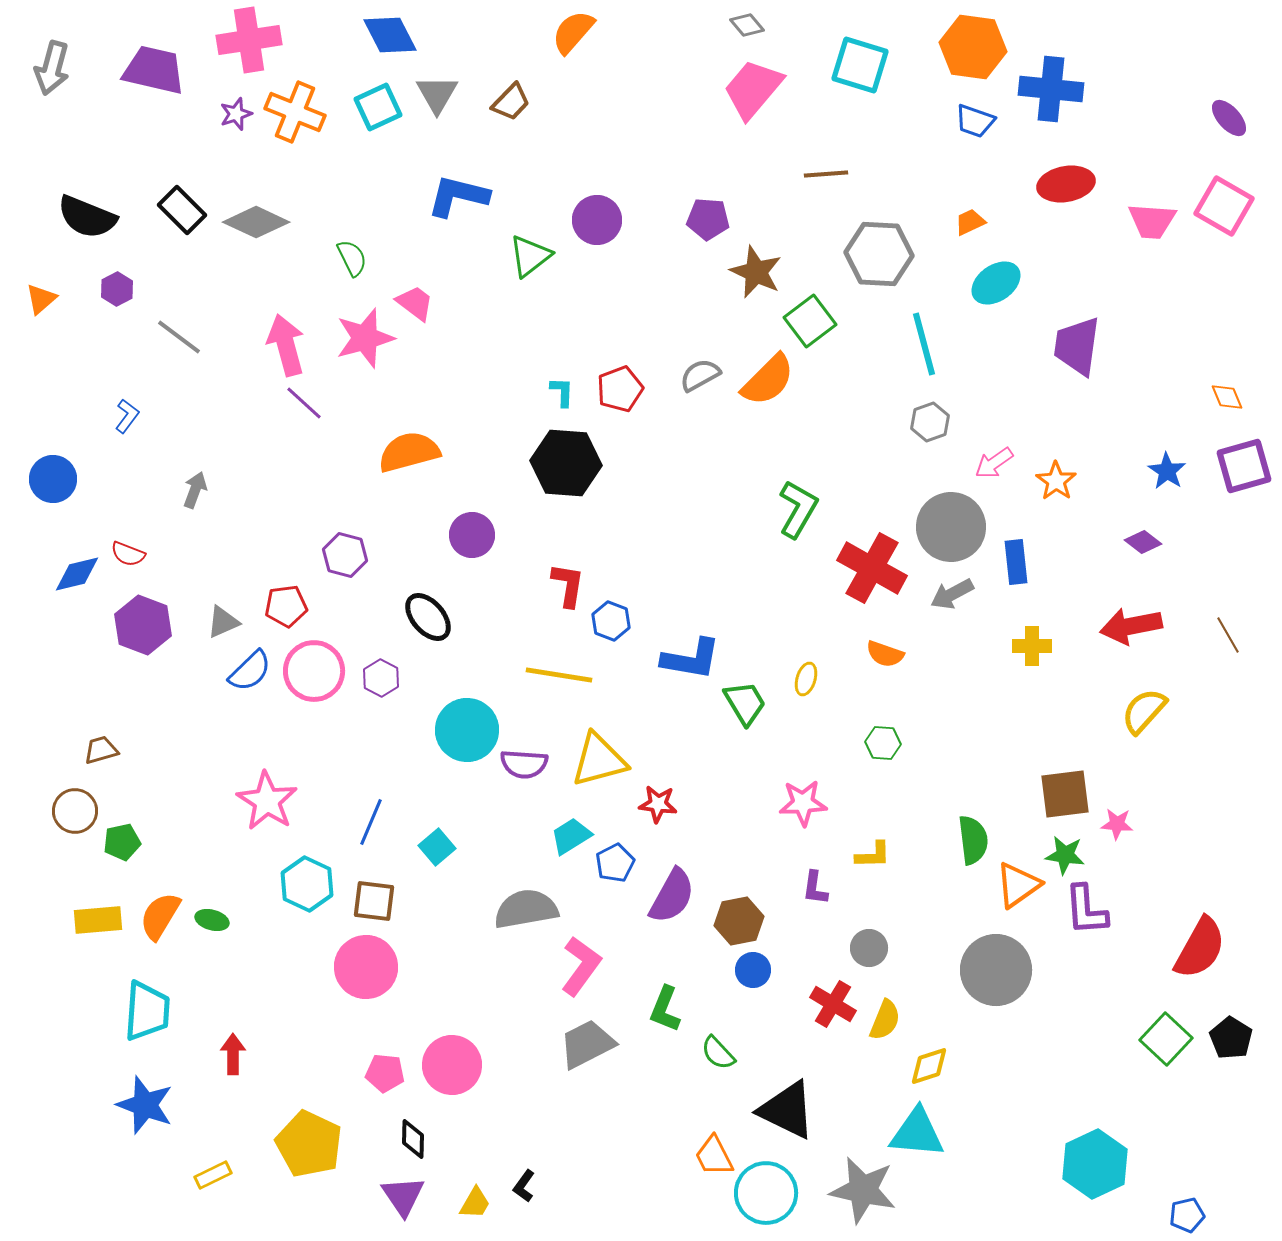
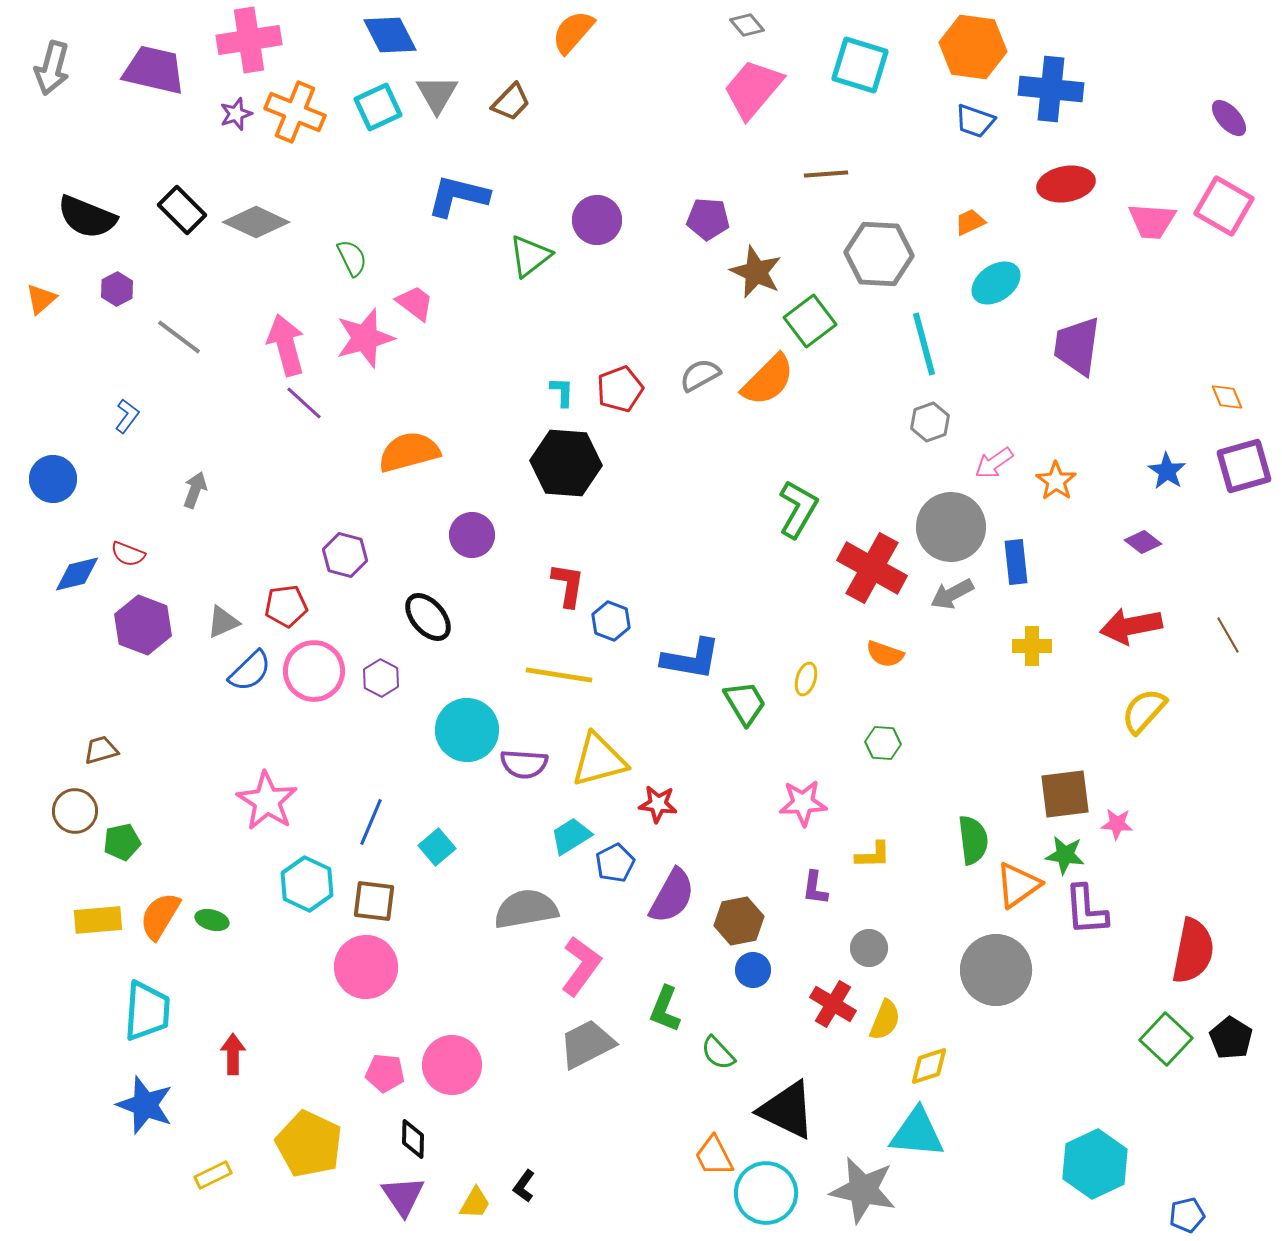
red semicircle at (1200, 948): moved 7 px left, 3 px down; rotated 18 degrees counterclockwise
